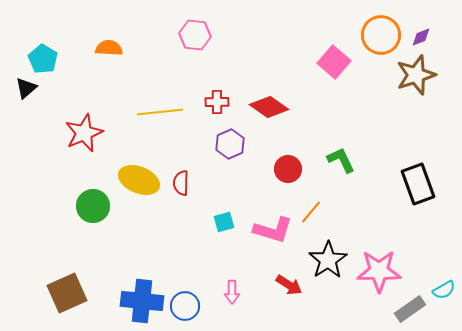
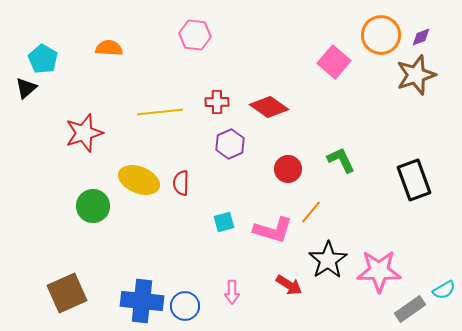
red star: rotated 6 degrees clockwise
black rectangle: moved 4 px left, 4 px up
